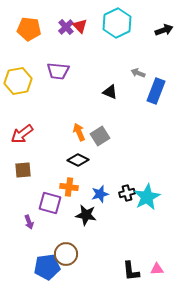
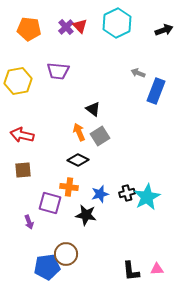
black triangle: moved 17 px left, 17 px down; rotated 14 degrees clockwise
red arrow: moved 1 px down; rotated 50 degrees clockwise
